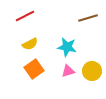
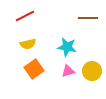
brown line: rotated 18 degrees clockwise
yellow semicircle: moved 2 px left; rotated 14 degrees clockwise
